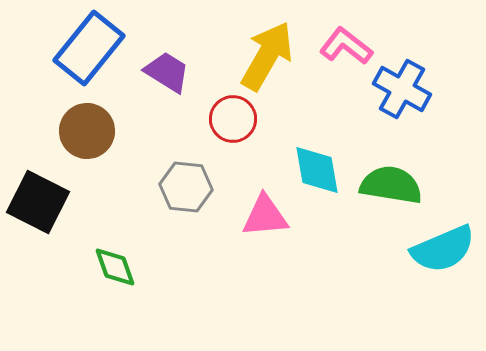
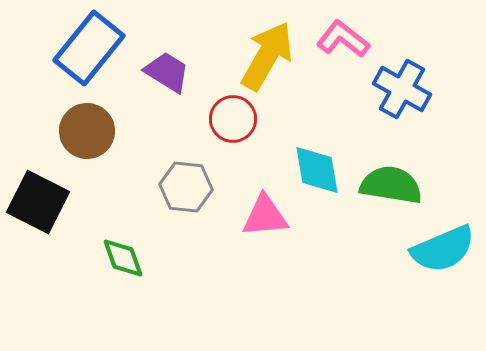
pink L-shape: moved 3 px left, 7 px up
green diamond: moved 8 px right, 9 px up
